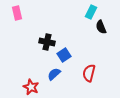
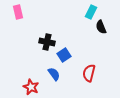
pink rectangle: moved 1 px right, 1 px up
blue semicircle: rotated 96 degrees clockwise
